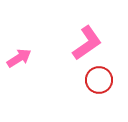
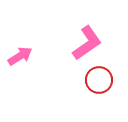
pink arrow: moved 1 px right, 2 px up
